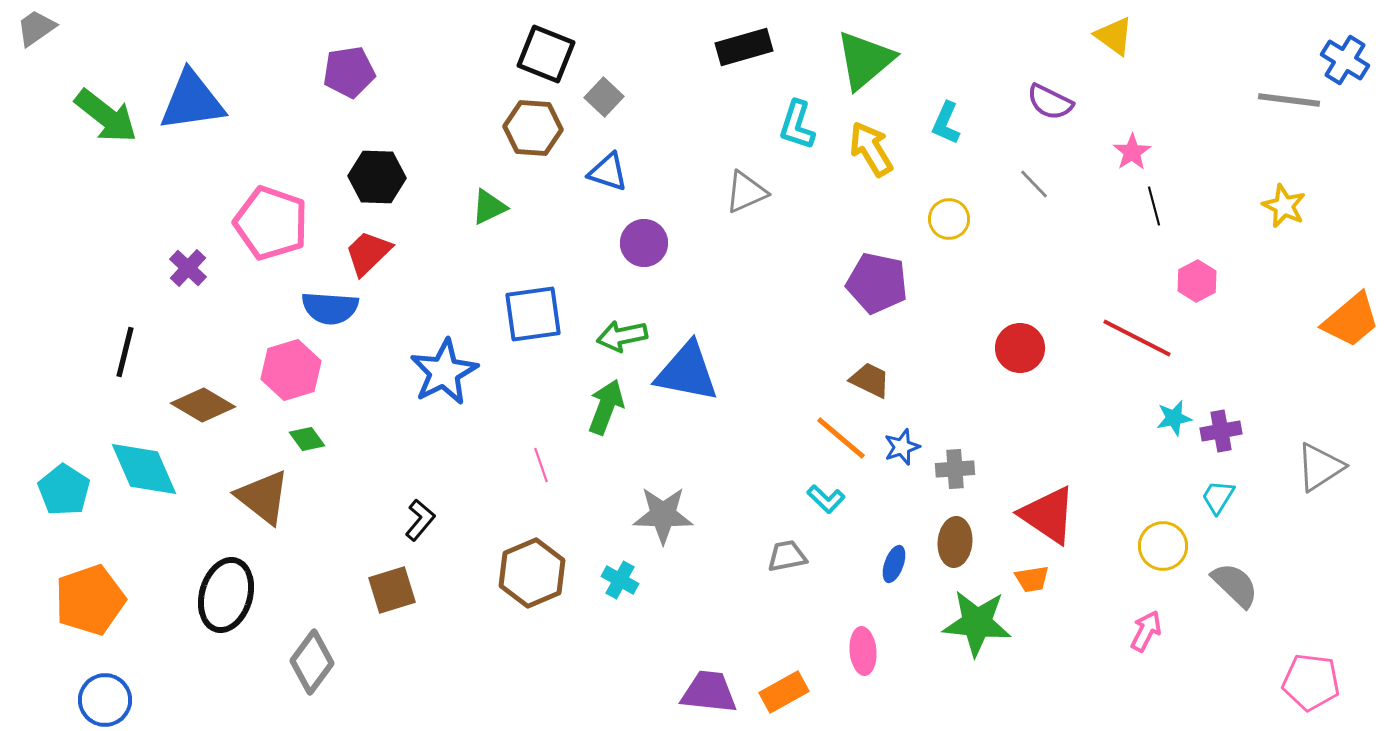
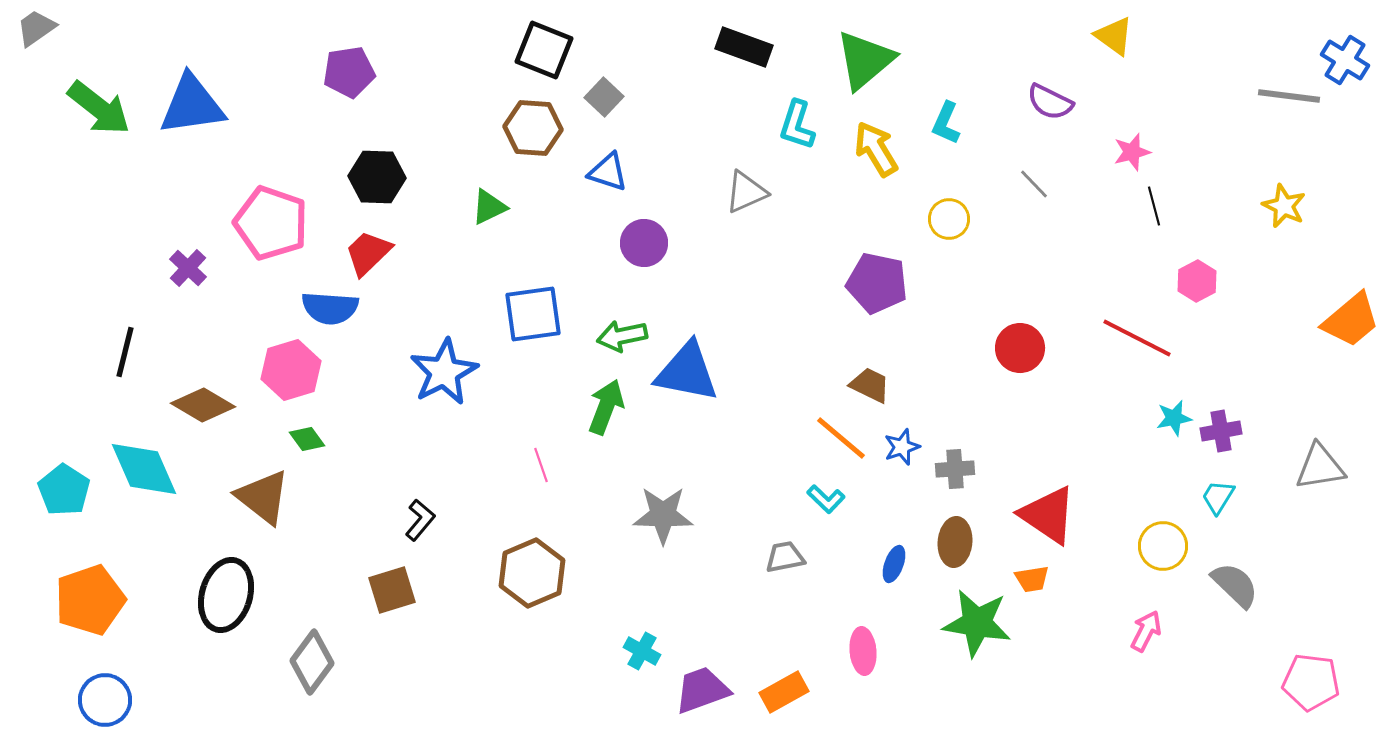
black rectangle at (744, 47): rotated 36 degrees clockwise
black square at (546, 54): moved 2 px left, 4 px up
gray line at (1289, 100): moved 4 px up
blue triangle at (192, 101): moved 4 px down
green arrow at (106, 116): moved 7 px left, 8 px up
yellow arrow at (871, 149): moved 5 px right
pink star at (1132, 152): rotated 18 degrees clockwise
brown trapezoid at (870, 380): moved 5 px down
gray triangle at (1320, 467): rotated 24 degrees clockwise
gray trapezoid at (787, 556): moved 2 px left, 1 px down
cyan cross at (620, 580): moved 22 px right, 71 px down
green star at (977, 623): rotated 4 degrees clockwise
purple trapezoid at (709, 692): moved 7 px left, 2 px up; rotated 26 degrees counterclockwise
